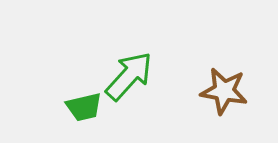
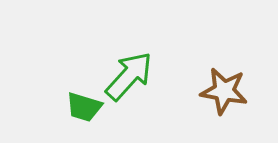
green trapezoid: rotated 30 degrees clockwise
